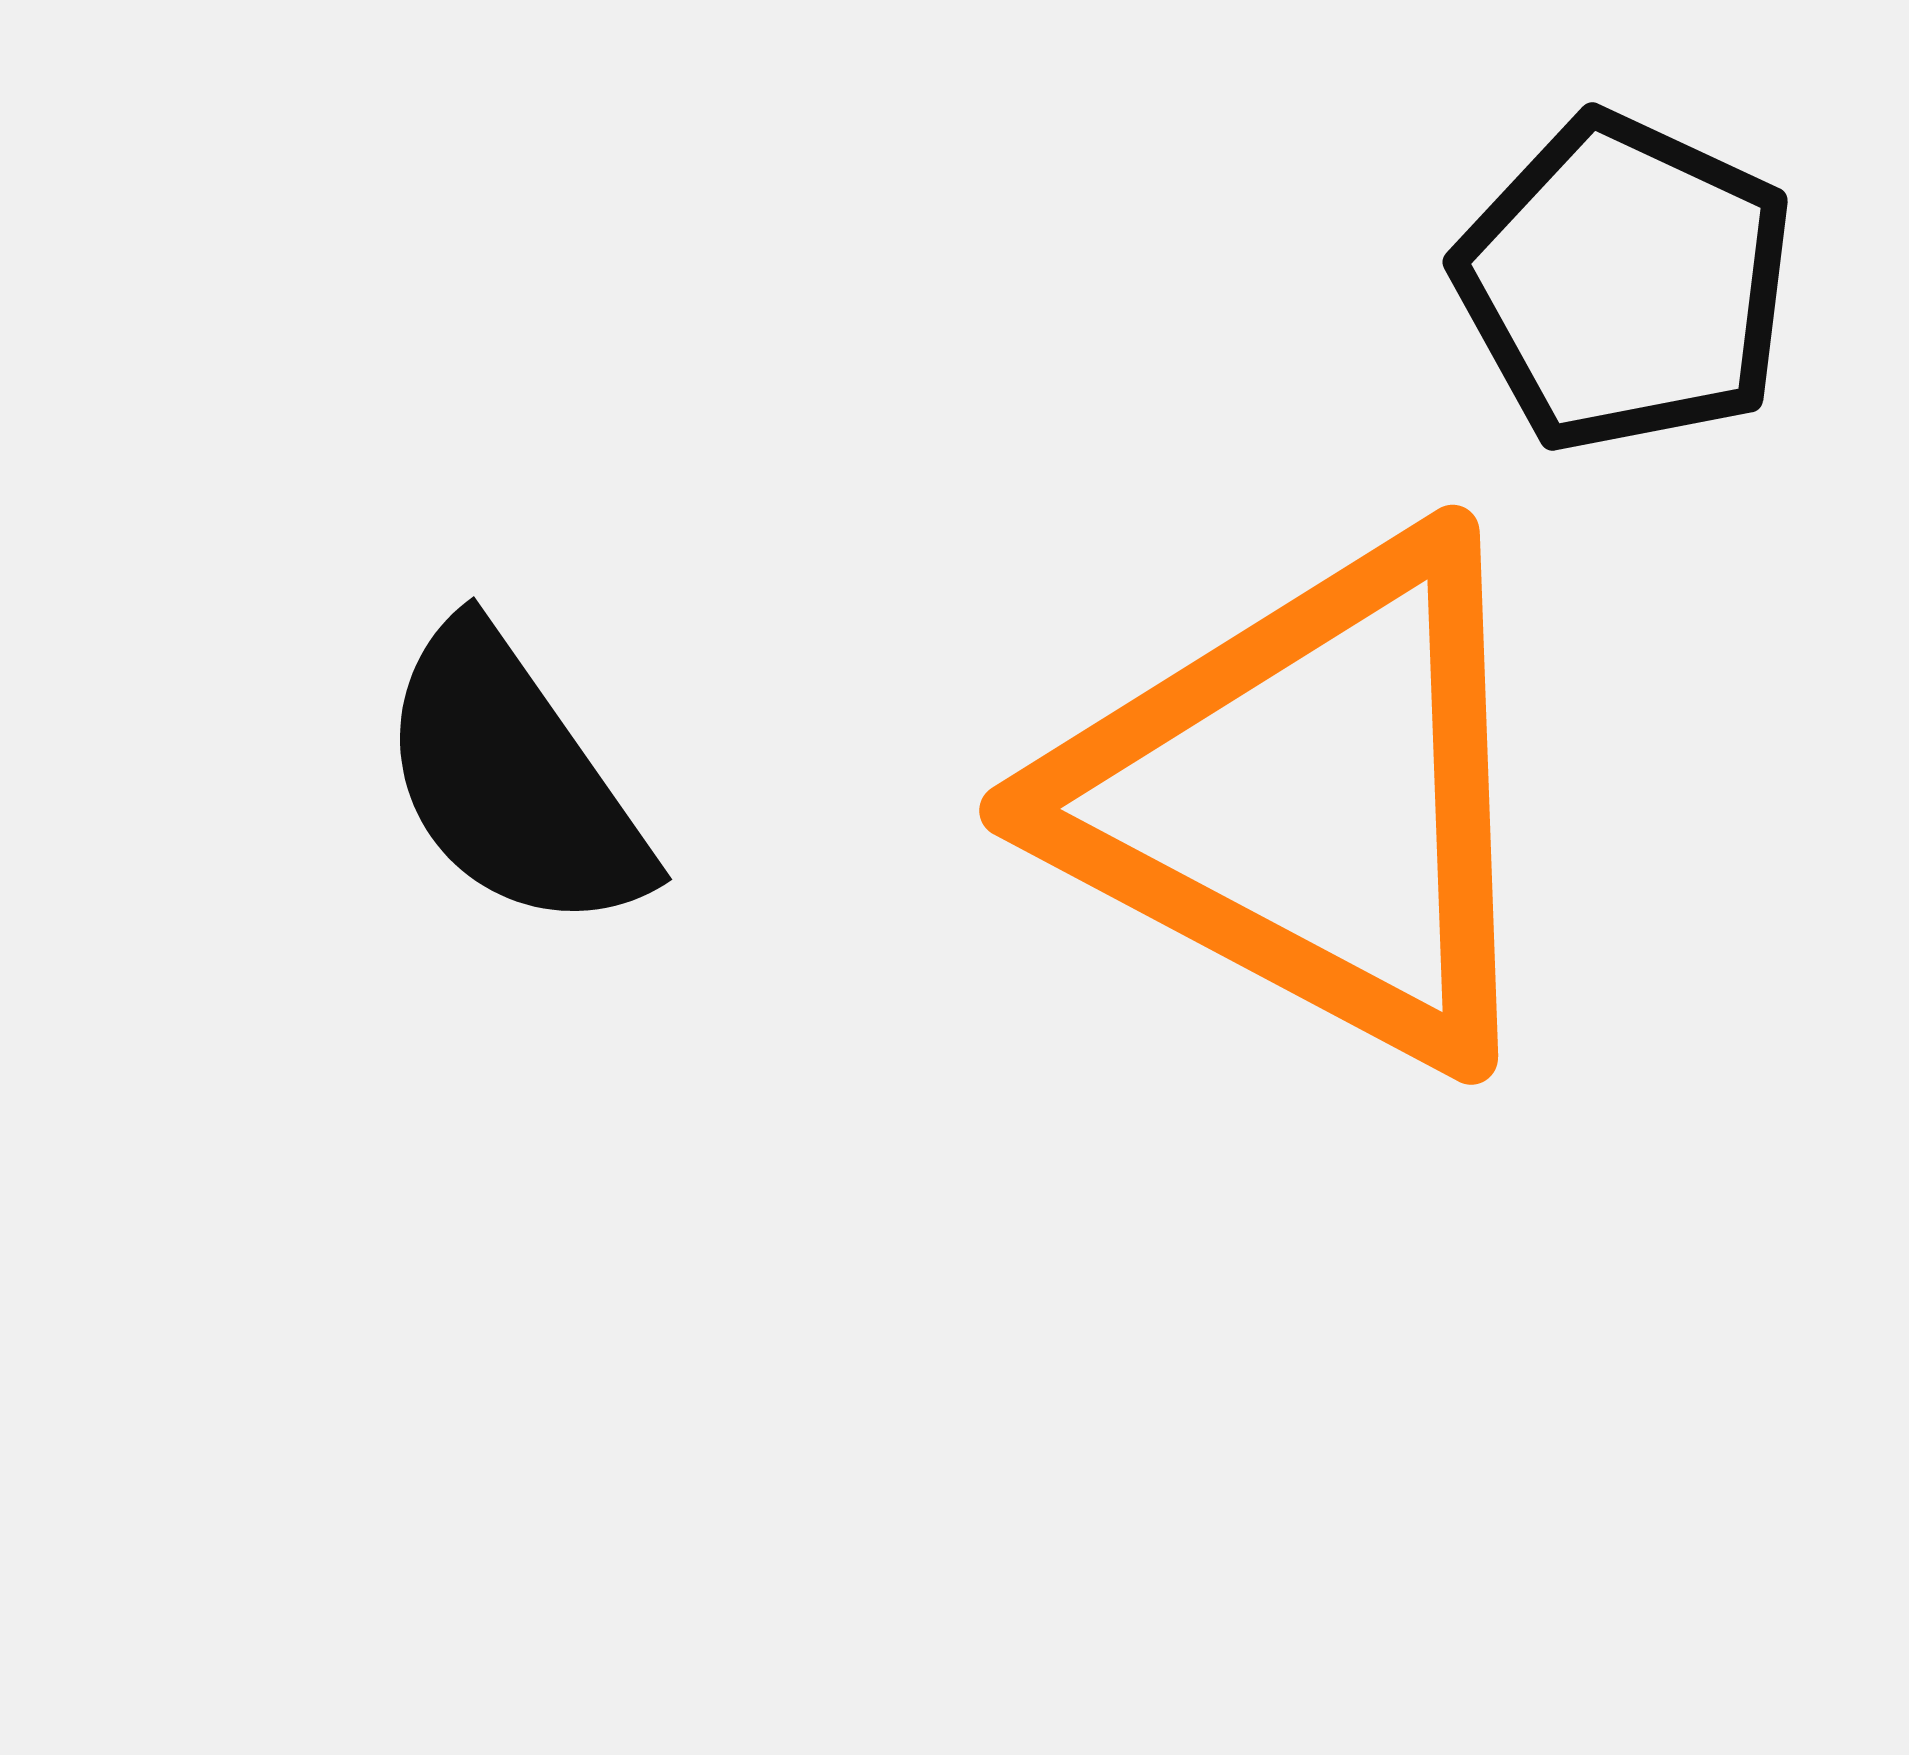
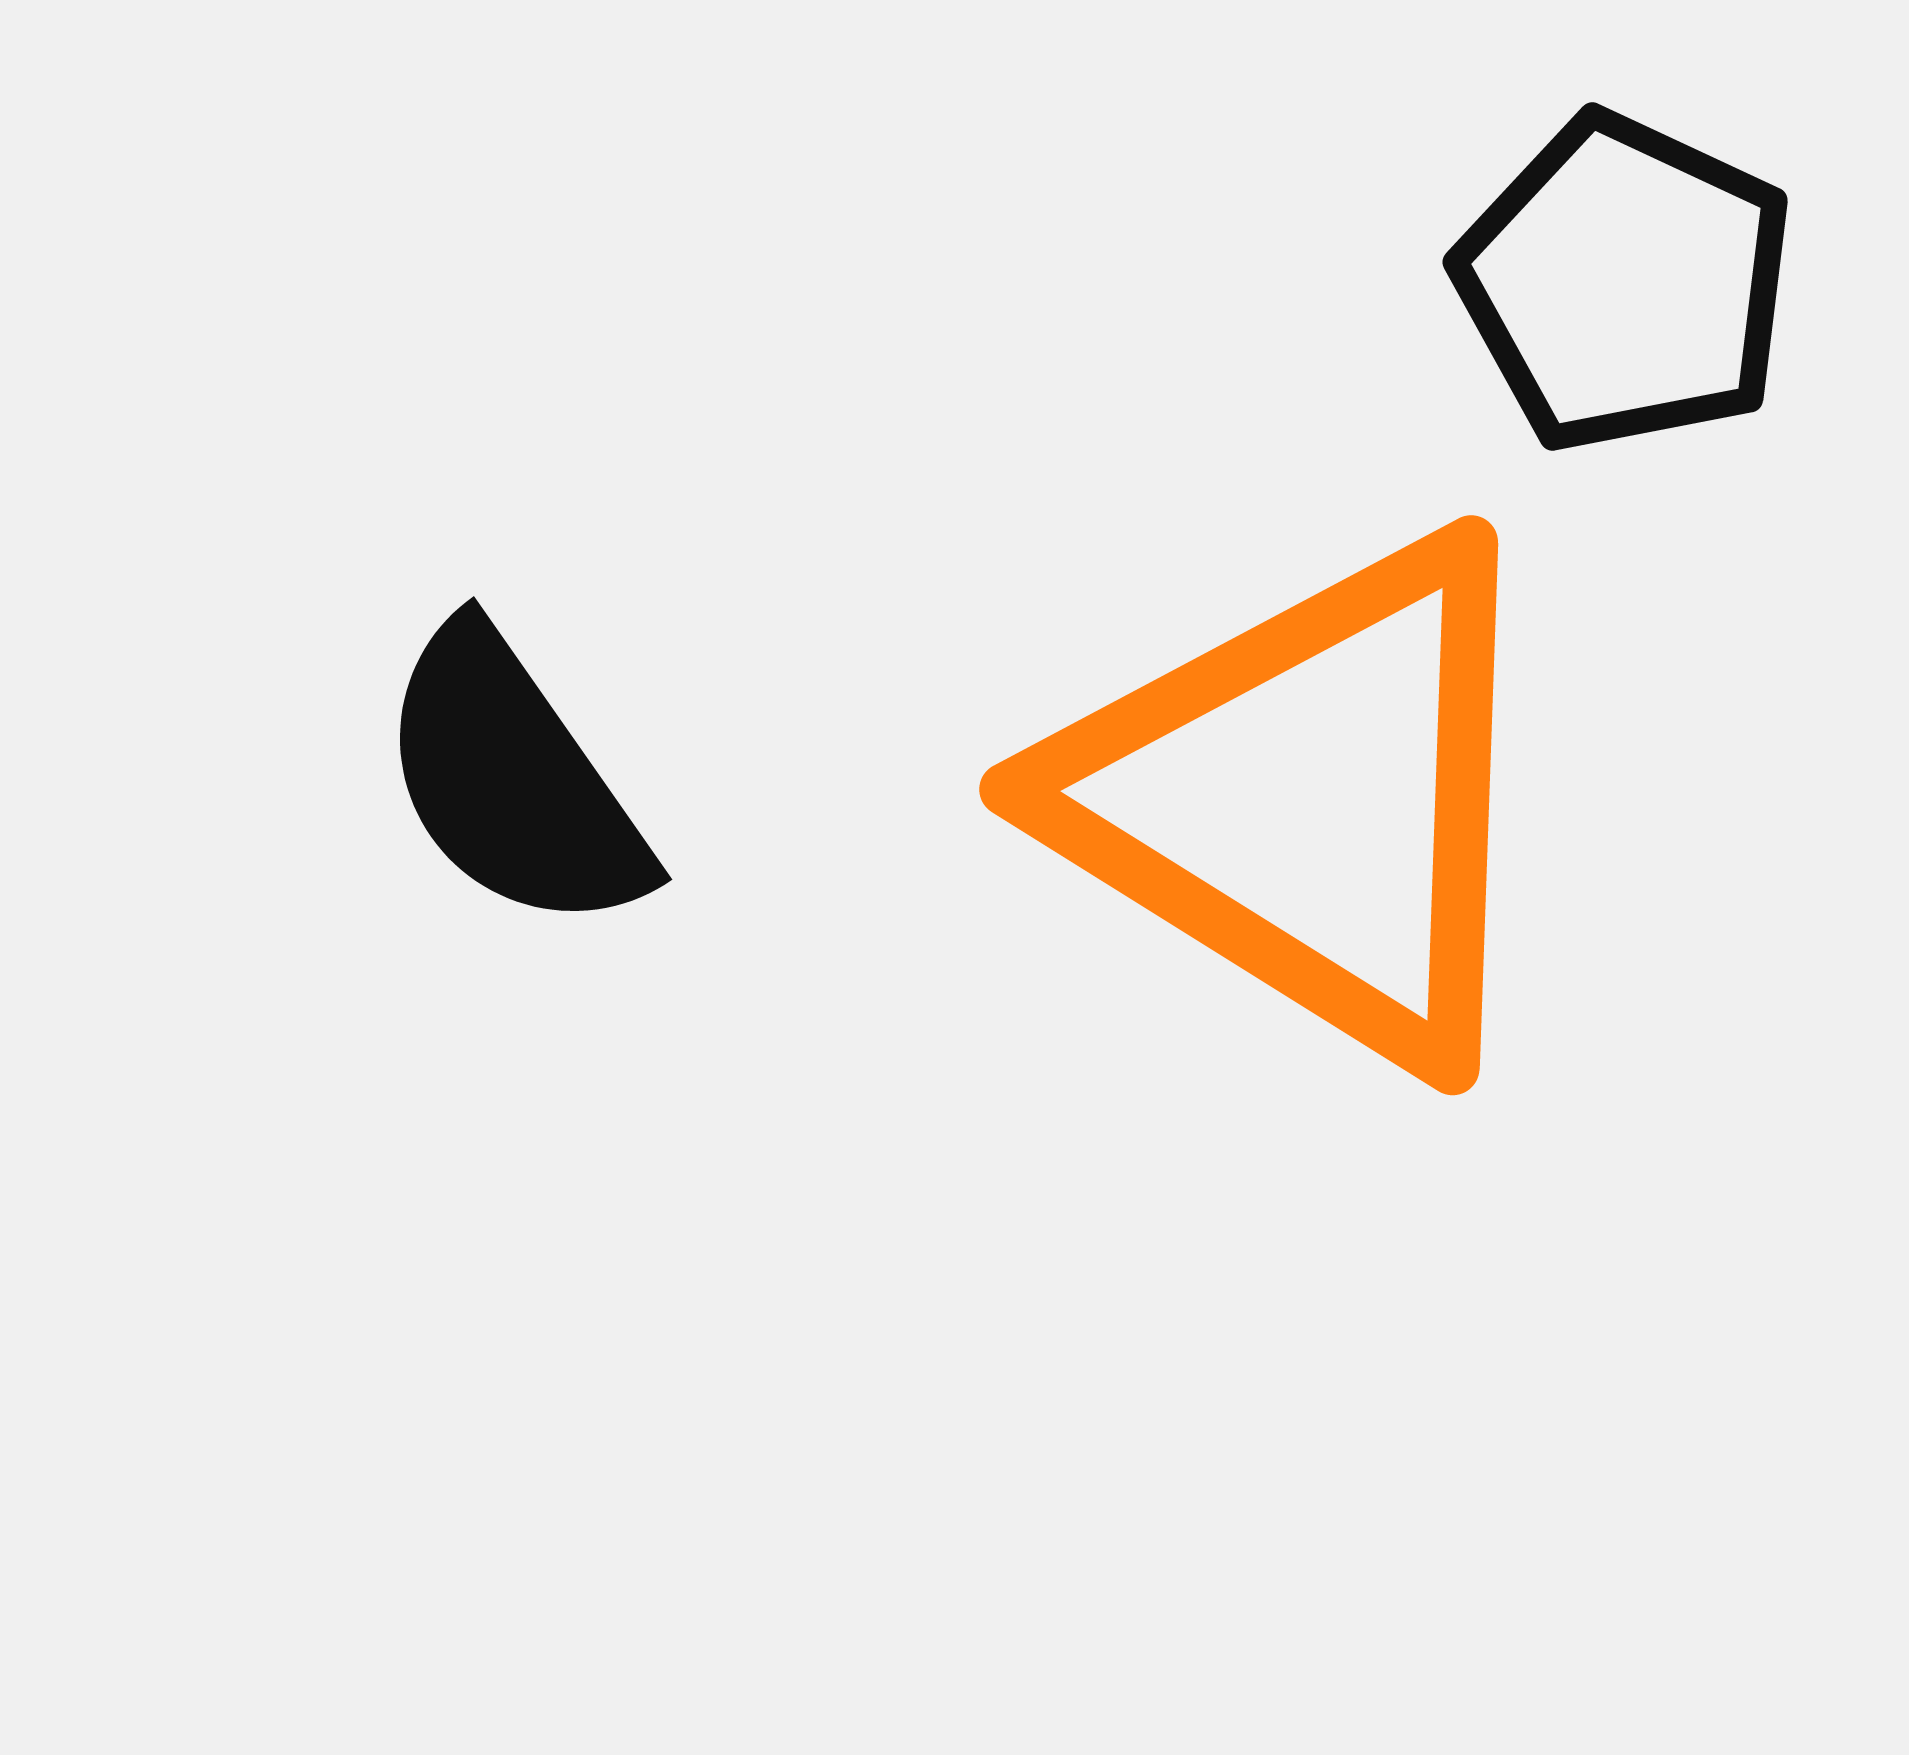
orange triangle: rotated 4 degrees clockwise
